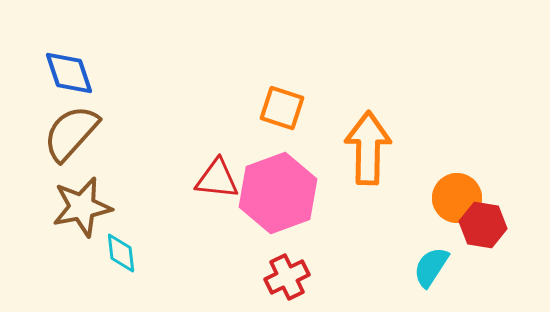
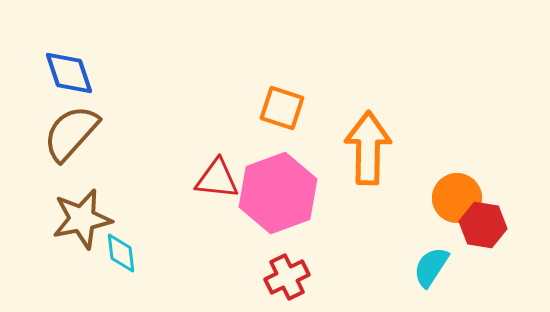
brown star: moved 12 px down
